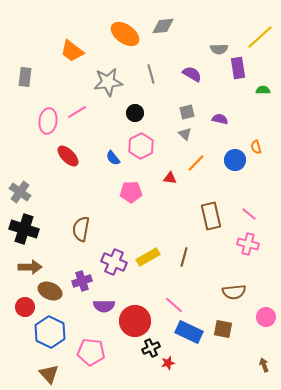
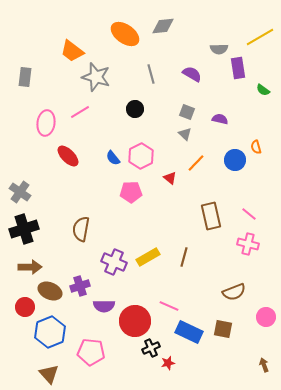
yellow line at (260, 37): rotated 12 degrees clockwise
gray star at (108, 82): moved 12 px left, 5 px up; rotated 24 degrees clockwise
green semicircle at (263, 90): rotated 144 degrees counterclockwise
pink line at (77, 112): moved 3 px right
gray square at (187, 112): rotated 35 degrees clockwise
black circle at (135, 113): moved 4 px up
pink ellipse at (48, 121): moved 2 px left, 2 px down
pink hexagon at (141, 146): moved 10 px down
red triangle at (170, 178): rotated 32 degrees clockwise
black cross at (24, 229): rotated 36 degrees counterclockwise
purple cross at (82, 281): moved 2 px left, 5 px down
brown semicircle at (234, 292): rotated 15 degrees counterclockwise
pink line at (174, 305): moved 5 px left, 1 px down; rotated 18 degrees counterclockwise
blue hexagon at (50, 332): rotated 12 degrees clockwise
